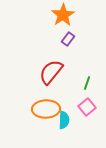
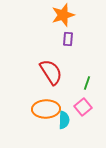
orange star: rotated 15 degrees clockwise
purple rectangle: rotated 32 degrees counterclockwise
red semicircle: rotated 108 degrees clockwise
pink square: moved 4 px left
